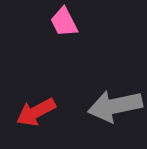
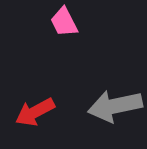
red arrow: moved 1 px left
